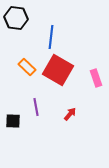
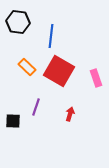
black hexagon: moved 2 px right, 4 px down
blue line: moved 1 px up
red square: moved 1 px right, 1 px down
purple line: rotated 30 degrees clockwise
red arrow: rotated 24 degrees counterclockwise
